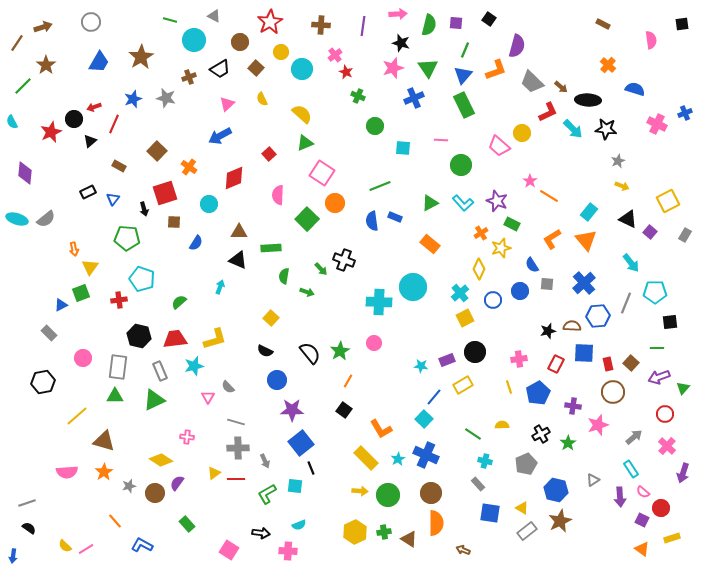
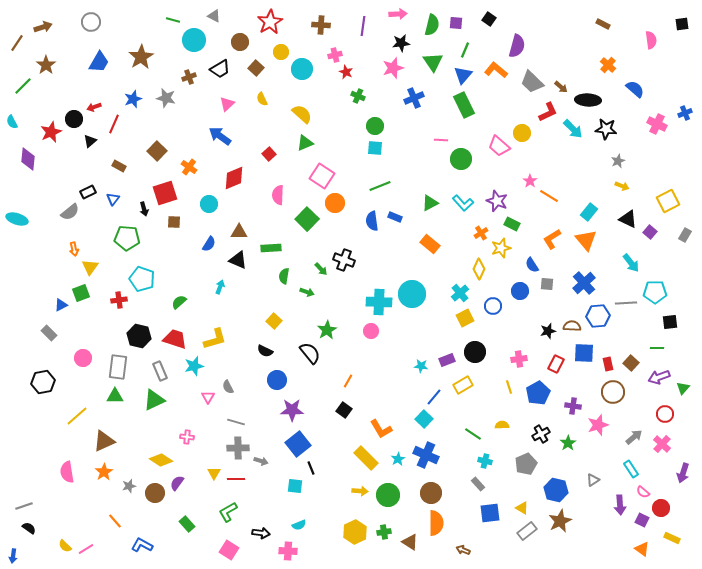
green line at (170, 20): moved 3 px right
green semicircle at (429, 25): moved 3 px right
black star at (401, 43): rotated 24 degrees counterclockwise
pink cross at (335, 55): rotated 24 degrees clockwise
green triangle at (428, 68): moved 5 px right, 6 px up
orange L-shape at (496, 70): rotated 120 degrees counterclockwise
blue semicircle at (635, 89): rotated 24 degrees clockwise
blue arrow at (220, 136): rotated 65 degrees clockwise
cyan square at (403, 148): moved 28 px left
green circle at (461, 165): moved 6 px up
purple diamond at (25, 173): moved 3 px right, 14 px up
pink square at (322, 173): moved 3 px down
gray semicircle at (46, 219): moved 24 px right, 7 px up
blue semicircle at (196, 243): moved 13 px right, 1 px down
cyan circle at (413, 287): moved 1 px left, 7 px down
blue circle at (493, 300): moved 6 px down
gray line at (626, 303): rotated 65 degrees clockwise
yellow square at (271, 318): moved 3 px right, 3 px down
red trapezoid at (175, 339): rotated 25 degrees clockwise
pink circle at (374, 343): moved 3 px left, 12 px up
green star at (340, 351): moved 13 px left, 21 px up
gray semicircle at (228, 387): rotated 16 degrees clockwise
brown triangle at (104, 441): rotated 40 degrees counterclockwise
blue square at (301, 443): moved 3 px left, 1 px down
pink cross at (667, 446): moved 5 px left, 2 px up
gray arrow at (265, 461): moved 4 px left; rotated 48 degrees counterclockwise
pink semicircle at (67, 472): rotated 85 degrees clockwise
yellow triangle at (214, 473): rotated 24 degrees counterclockwise
green L-shape at (267, 494): moved 39 px left, 18 px down
purple arrow at (620, 497): moved 8 px down
gray line at (27, 503): moved 3 px left, 3 px down
blue square at (490, 513): rotated 15 degrees counterclockwise
yellow rectangle at (672, 538): rotated 42 degrees clockwise
brown triangle at (409, 539): moved 1 px right, 3 px down
